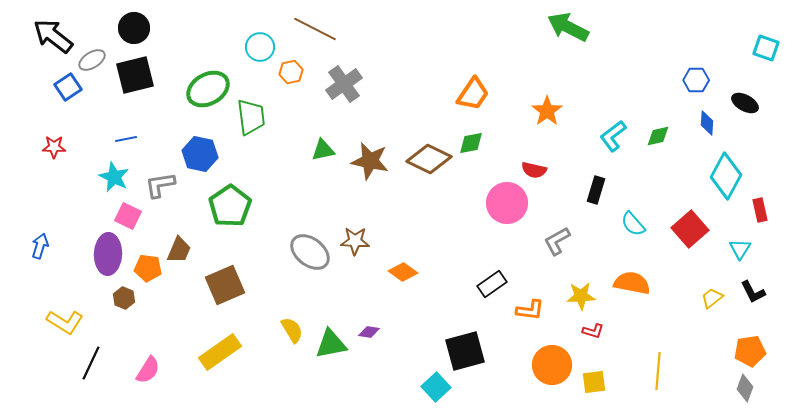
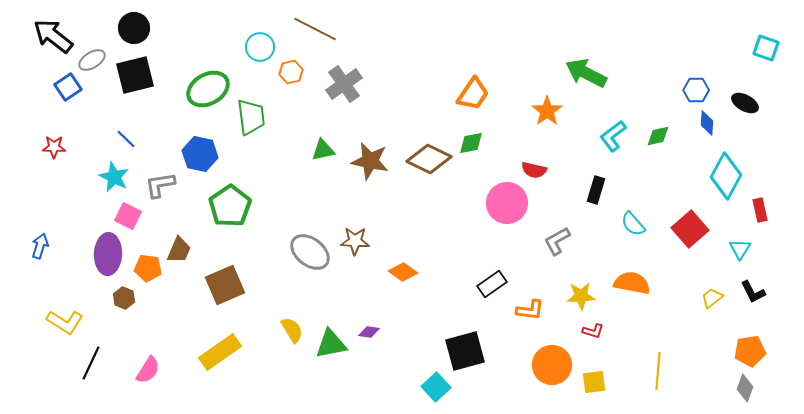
green arrow at (568, 27): moved 18 px right, 46 px down
blue hexagon at (696, 80): moved 10 px down
blue line at (126, 139): rotated 55 degrees clockwise
